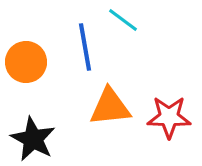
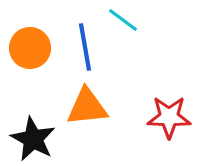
orange circle: moved 4 px right, 14 px up
orange triangle: moved 23 px left
